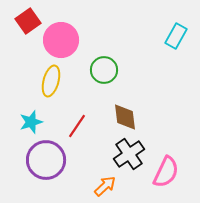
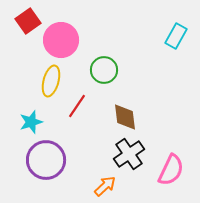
red line: moved 20 px up
pink semicircle: moved 5 px right, 2 px up
